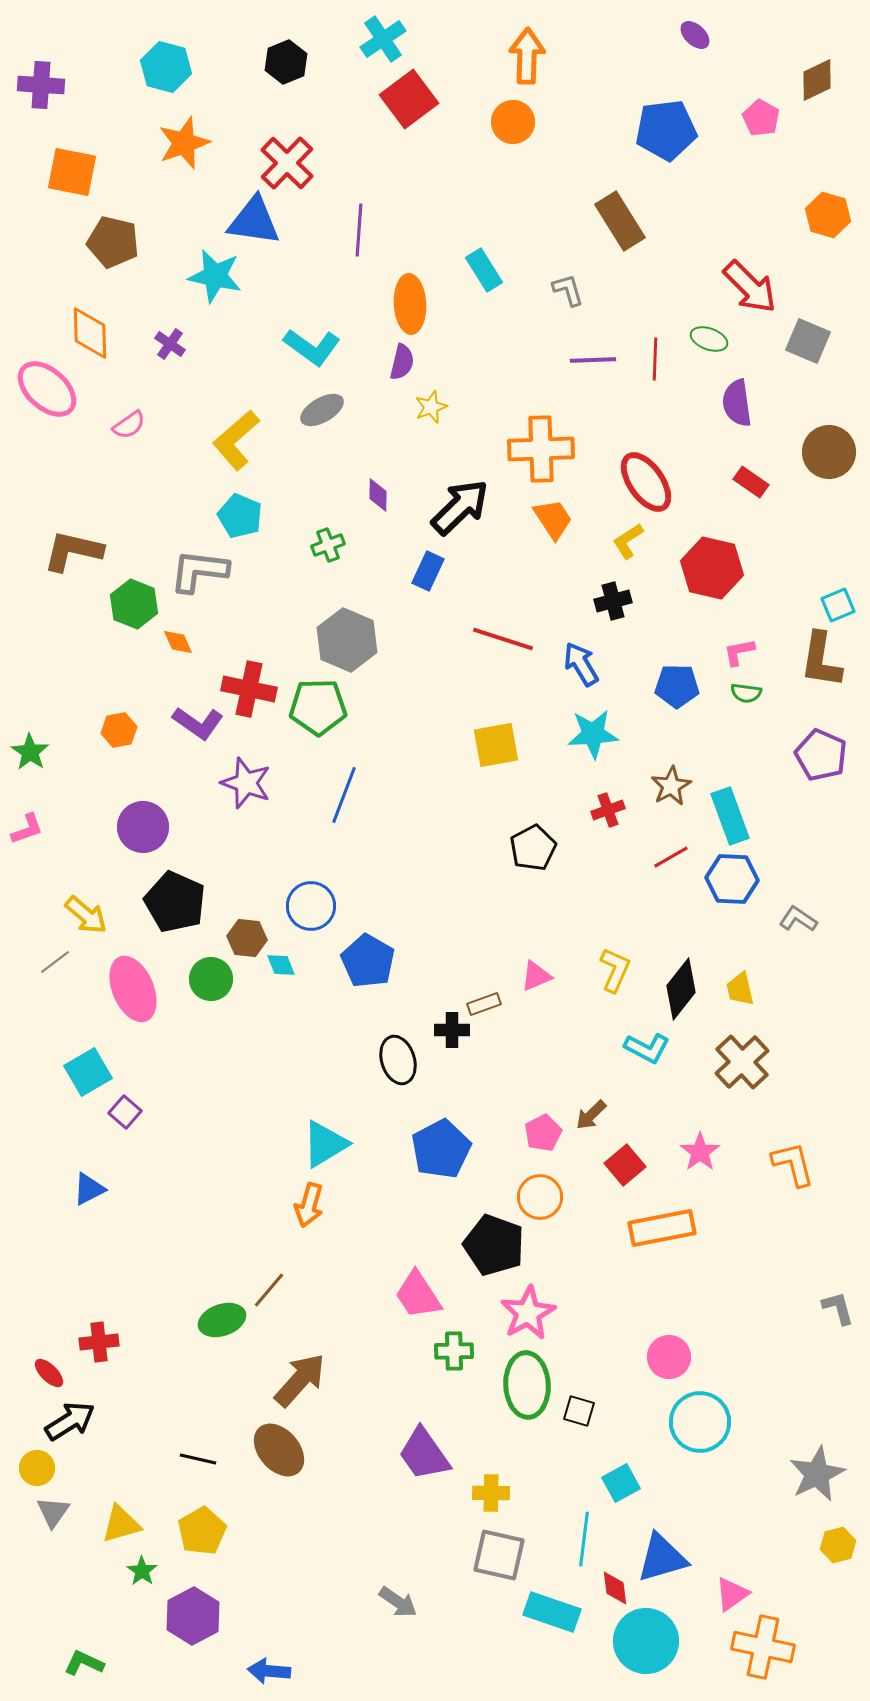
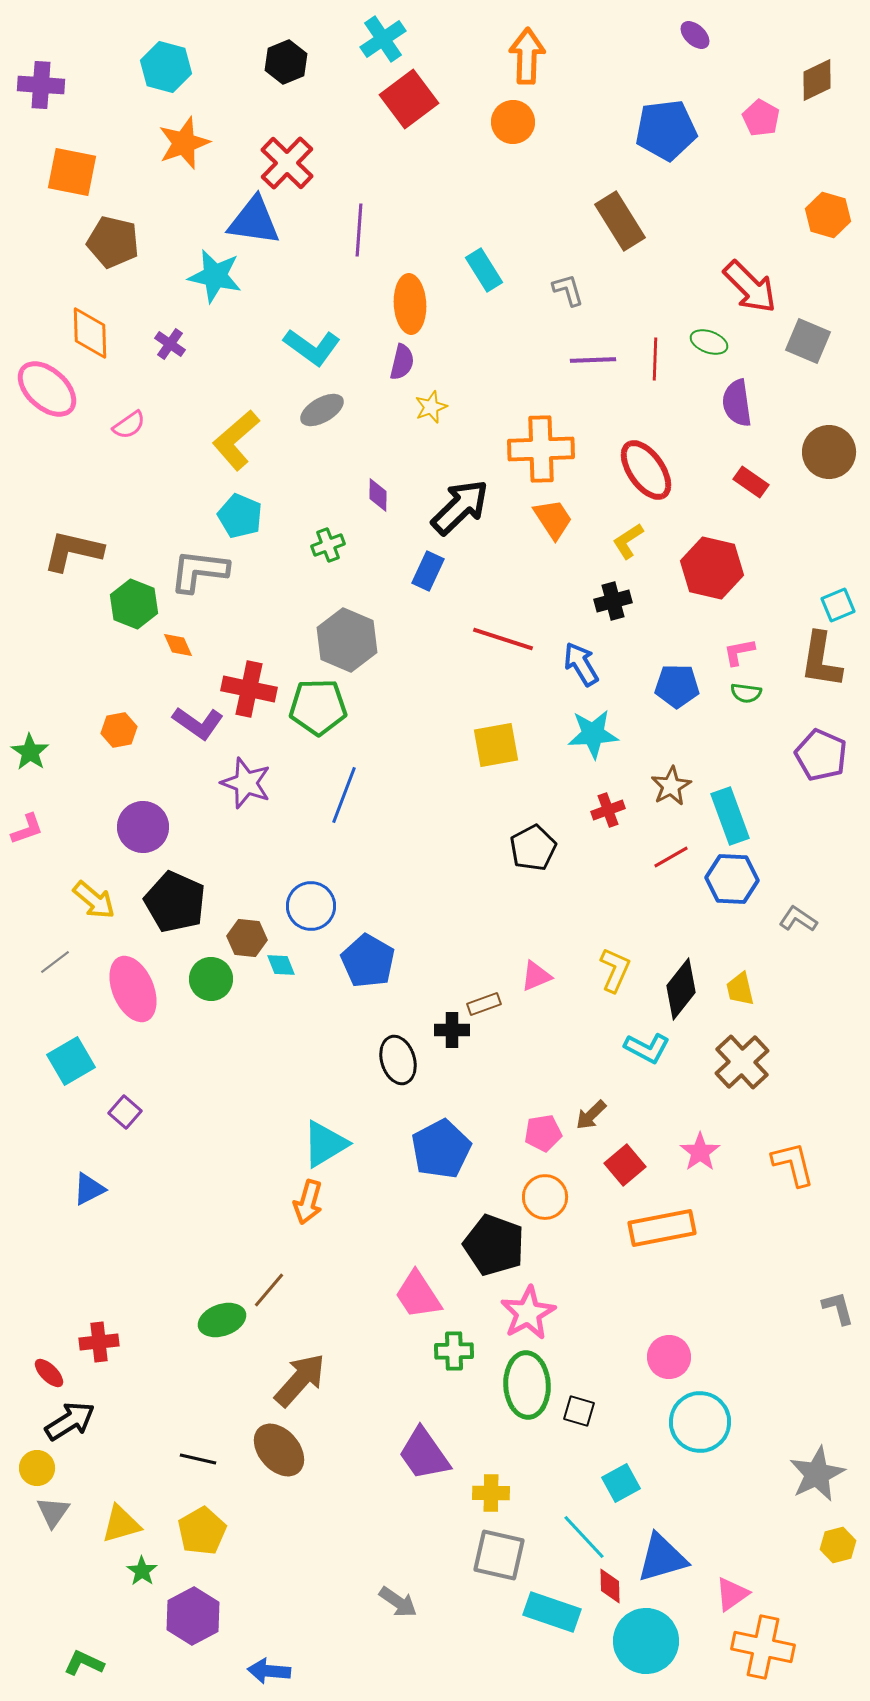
green ellipse at (709, 339): moved 3 px down
red ellipse at (646, 482): moved 12 px up
orange diamond at (178, 642): moved 3 px down
yellow arrow at (86, 915): moved 8 px right, 15 px up
cyan square at (88, 1072): moved 17 px left, 11 px up
pink pentagon at (543, 1133): rotated 18 degrees clockwise
orange circle at (540, 1197): moved 5 px right
orange arrow at (309, 1205): moved 1 px left, 3 px up
cyan line at (584, 1539): moved 2 px up; rotated 50 degrees counterclockwise
red diamond at (615, 1588): moved 5 px left, 2 px up; rotated 6 degrees clockwise
